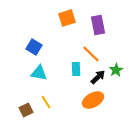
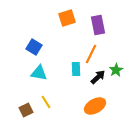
orange line: rotated 72 degrees clockwise
orange ellipse: moved 2 px right, 6 px down
